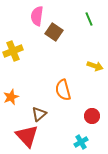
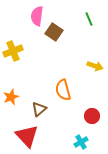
brown triangle: moved 5 px up
